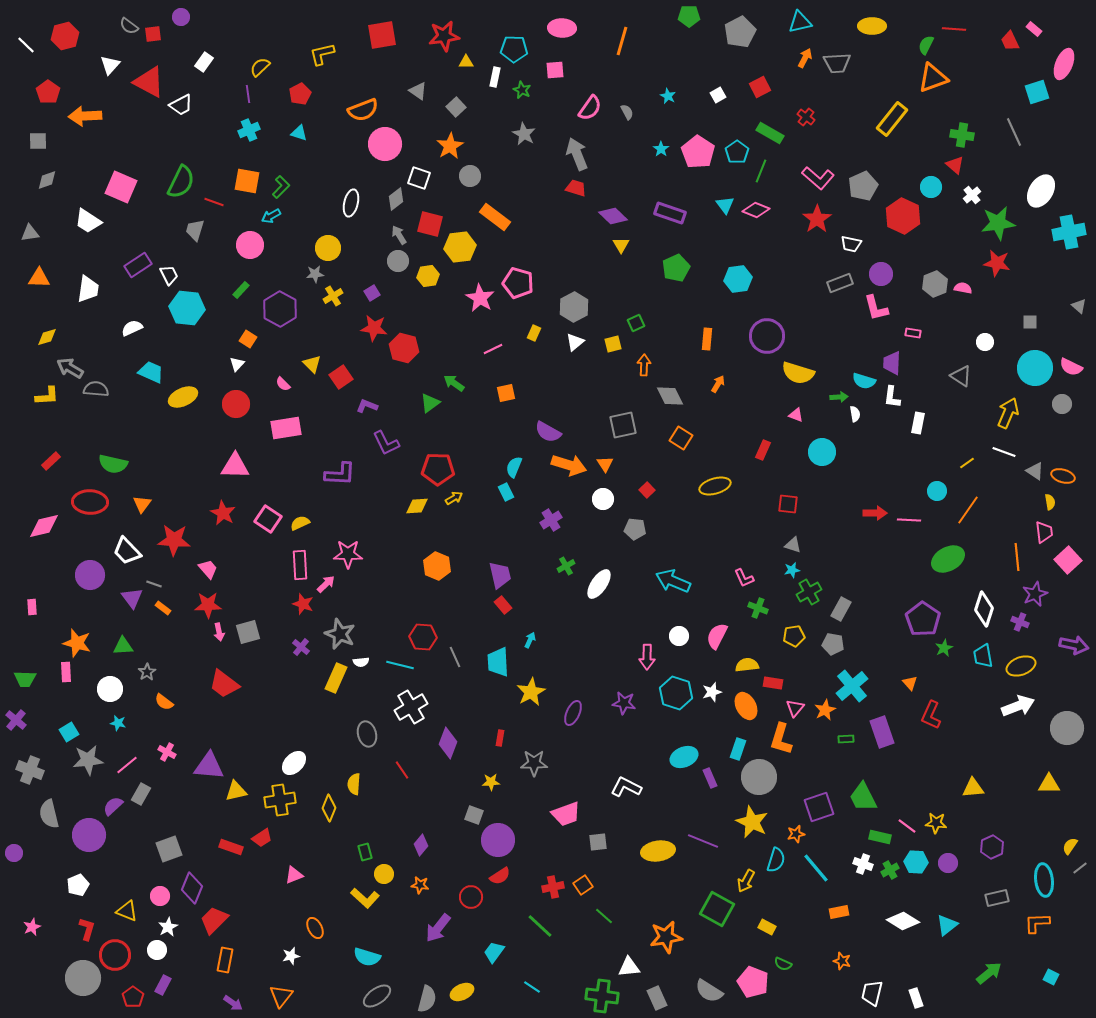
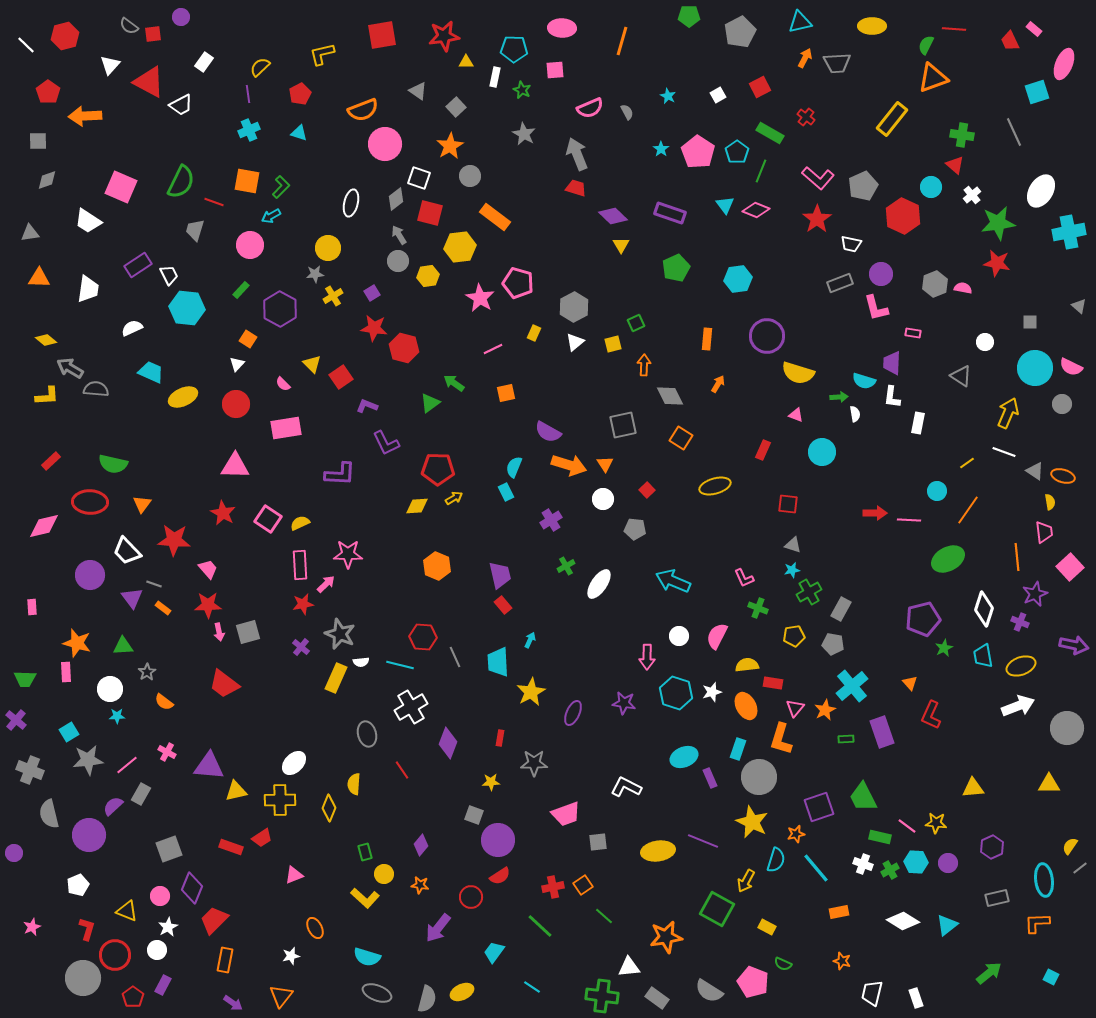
pink semicircle at (590, 108): rotated 32 degrees clockwise
red square at (430, 224): moved 11 px up
yellow diamond at (47, 337): moved 1 px left, 3 px down; rotated 55 degrees clockwise
pink square at (1068, 560): moved 2 px right, 7 px down
red star at (303, 604): rotated 30 degrees counterclockwise
purple pentagon at (923, 619): rotated 24 degrees clockwise
cyan star at (118, 723): moved 1 px left, 7 px up; rotated 14 degrees counterclockwise
yellow cross at (280, 800): rotated 8 degrees clockwise
gray ellipse at (377, 996): moved 3 px up; rotated 56 degrees clockwise
gray rectangle at (657, 998): rotated 30 degrees counterclockwise
